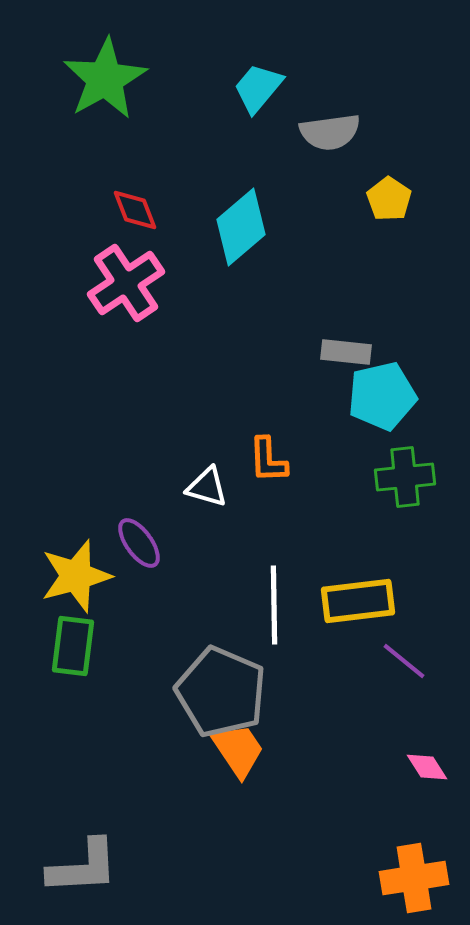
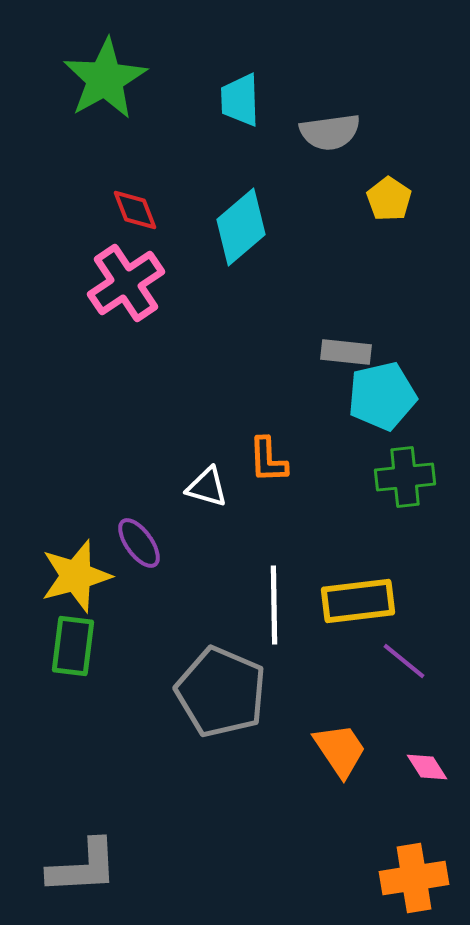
cyan trapezoid: moved 18 px left, 12 px down; rotated 42 degrees counterclockwise
orange trapezoid: moved 102 px right
